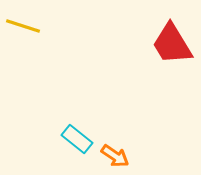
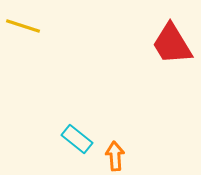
orange arrow: rotated 128 degrees counterclockwise
